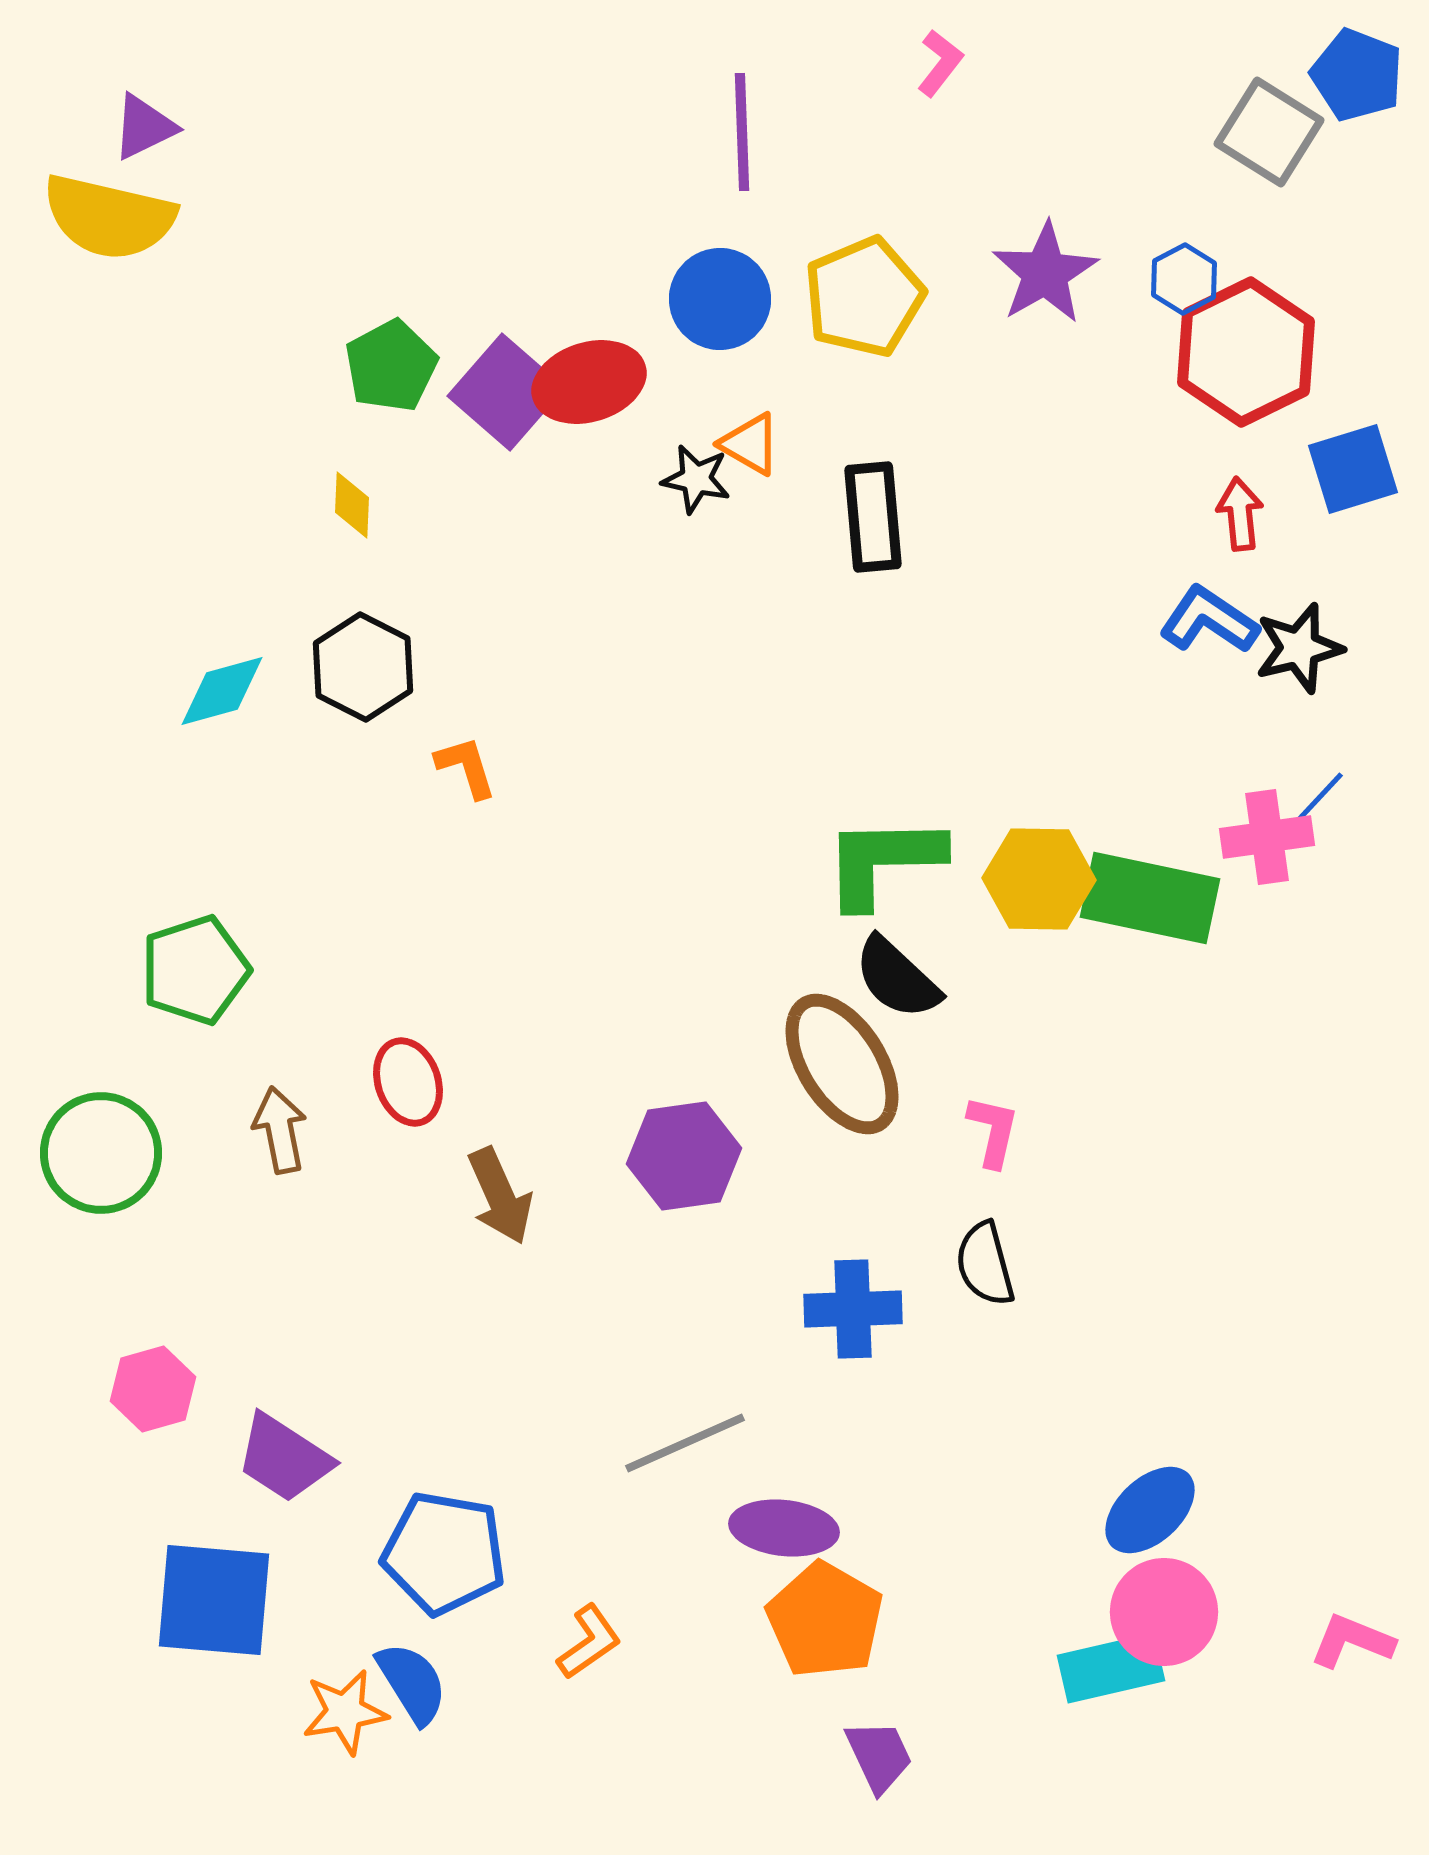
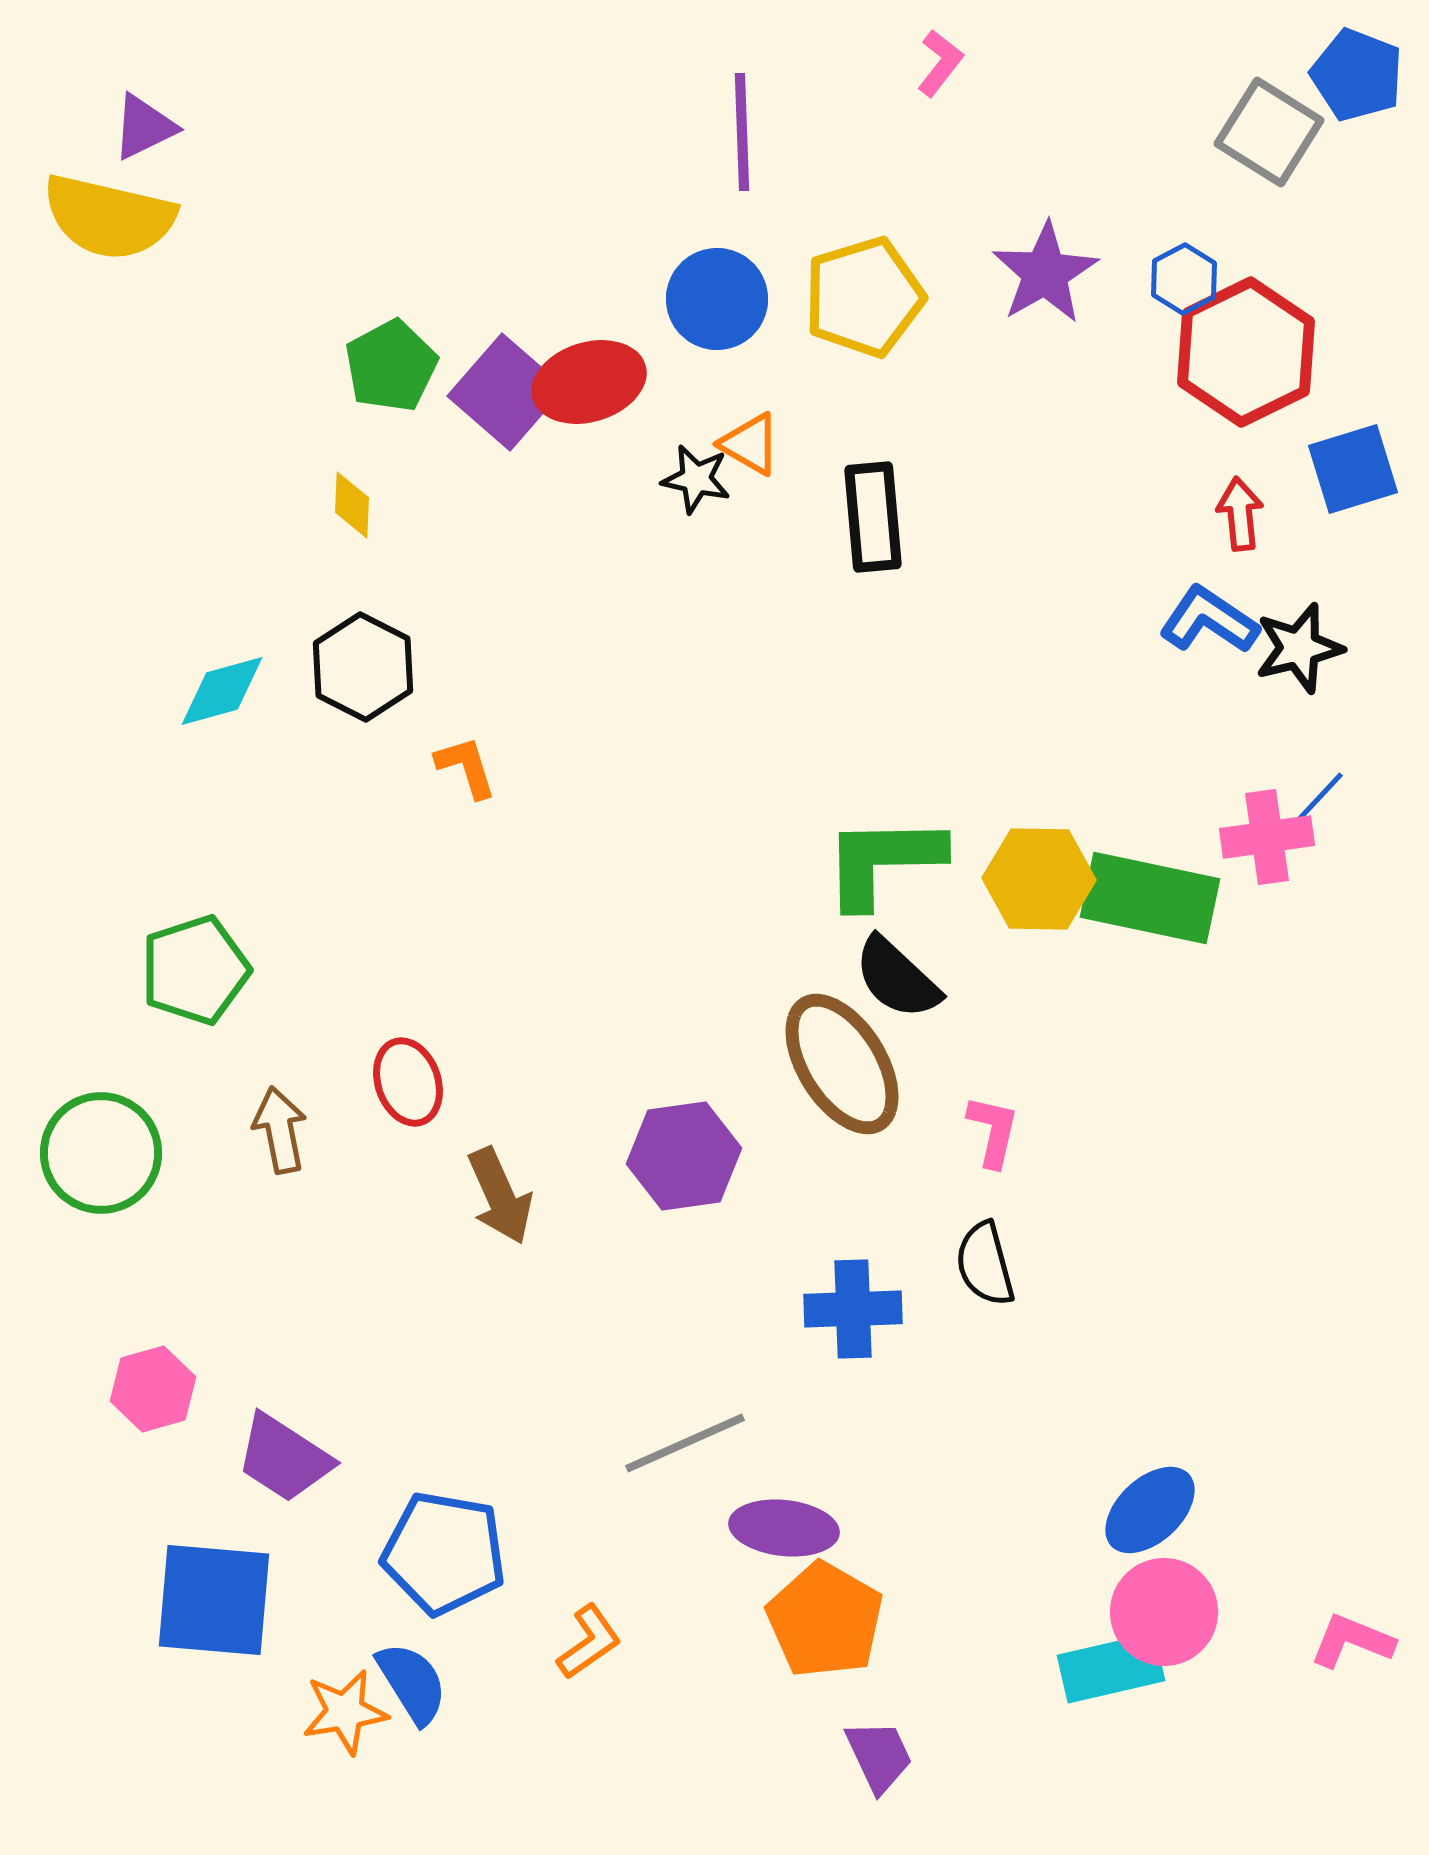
yellow pentagon at (864, 297): rotated 6 degrees clockwise
blue circle at (720, 299): moved 3 px left
